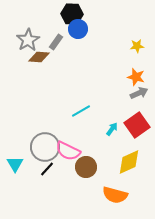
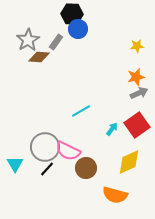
orange star: rotated 30 degrees counterclockwise
brown circle: moved 1 px down
